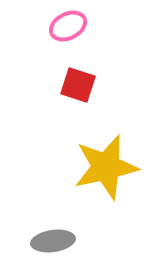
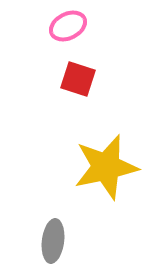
red square: moved 6 px up
gray ellipse: rotated 75 degrees counterclockwise
